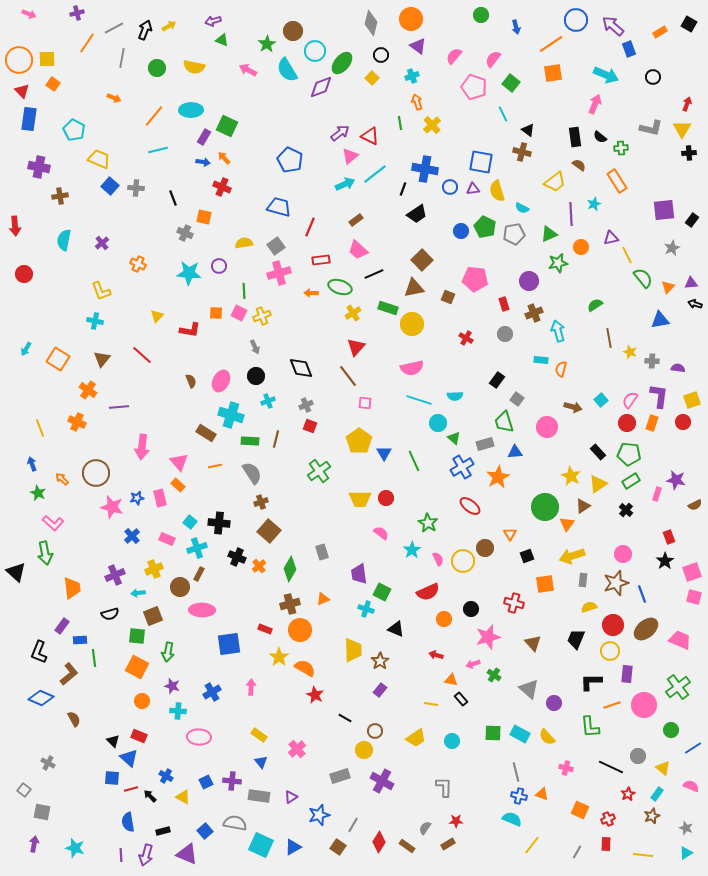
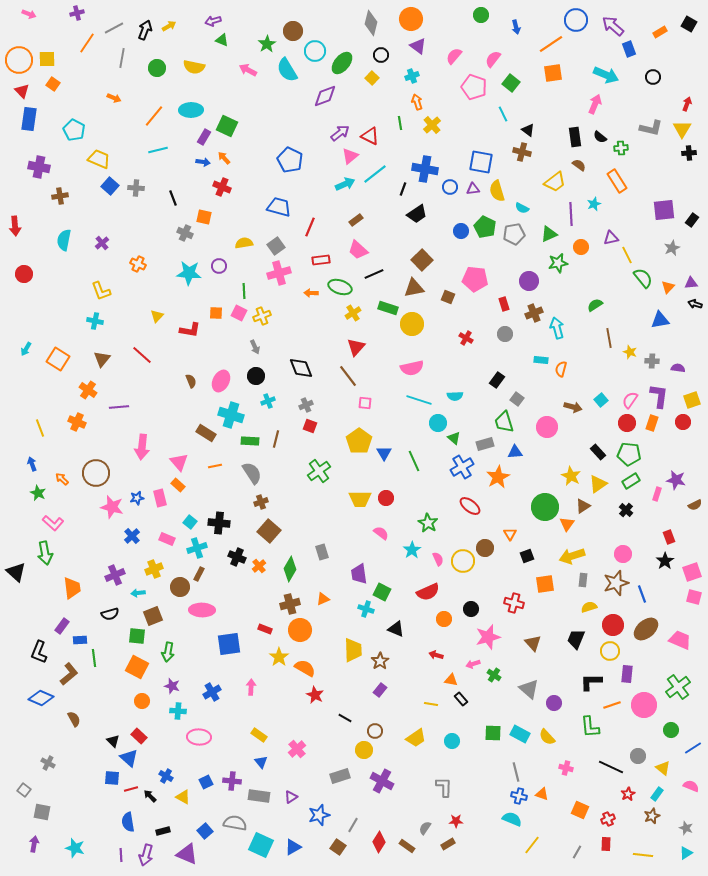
purple diamond at (321, 87): moved 4 px right, 9 px down
cyan arrow at (558, 331): moved 1 px left, 3 px up
red rectangle at (139, 736): rotated 21 degrees clockwise
